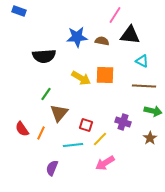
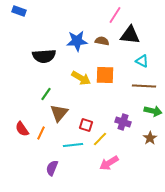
blue star: moved 4 px down
pink arrow: moved 4 px right
